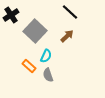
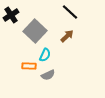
cyan semicircle: moved 1 px left, 1 px up
orange rectangle: rotated 40 degrees counterclockwise
gray semicircle: rotated 96 degrees counterclockwise
